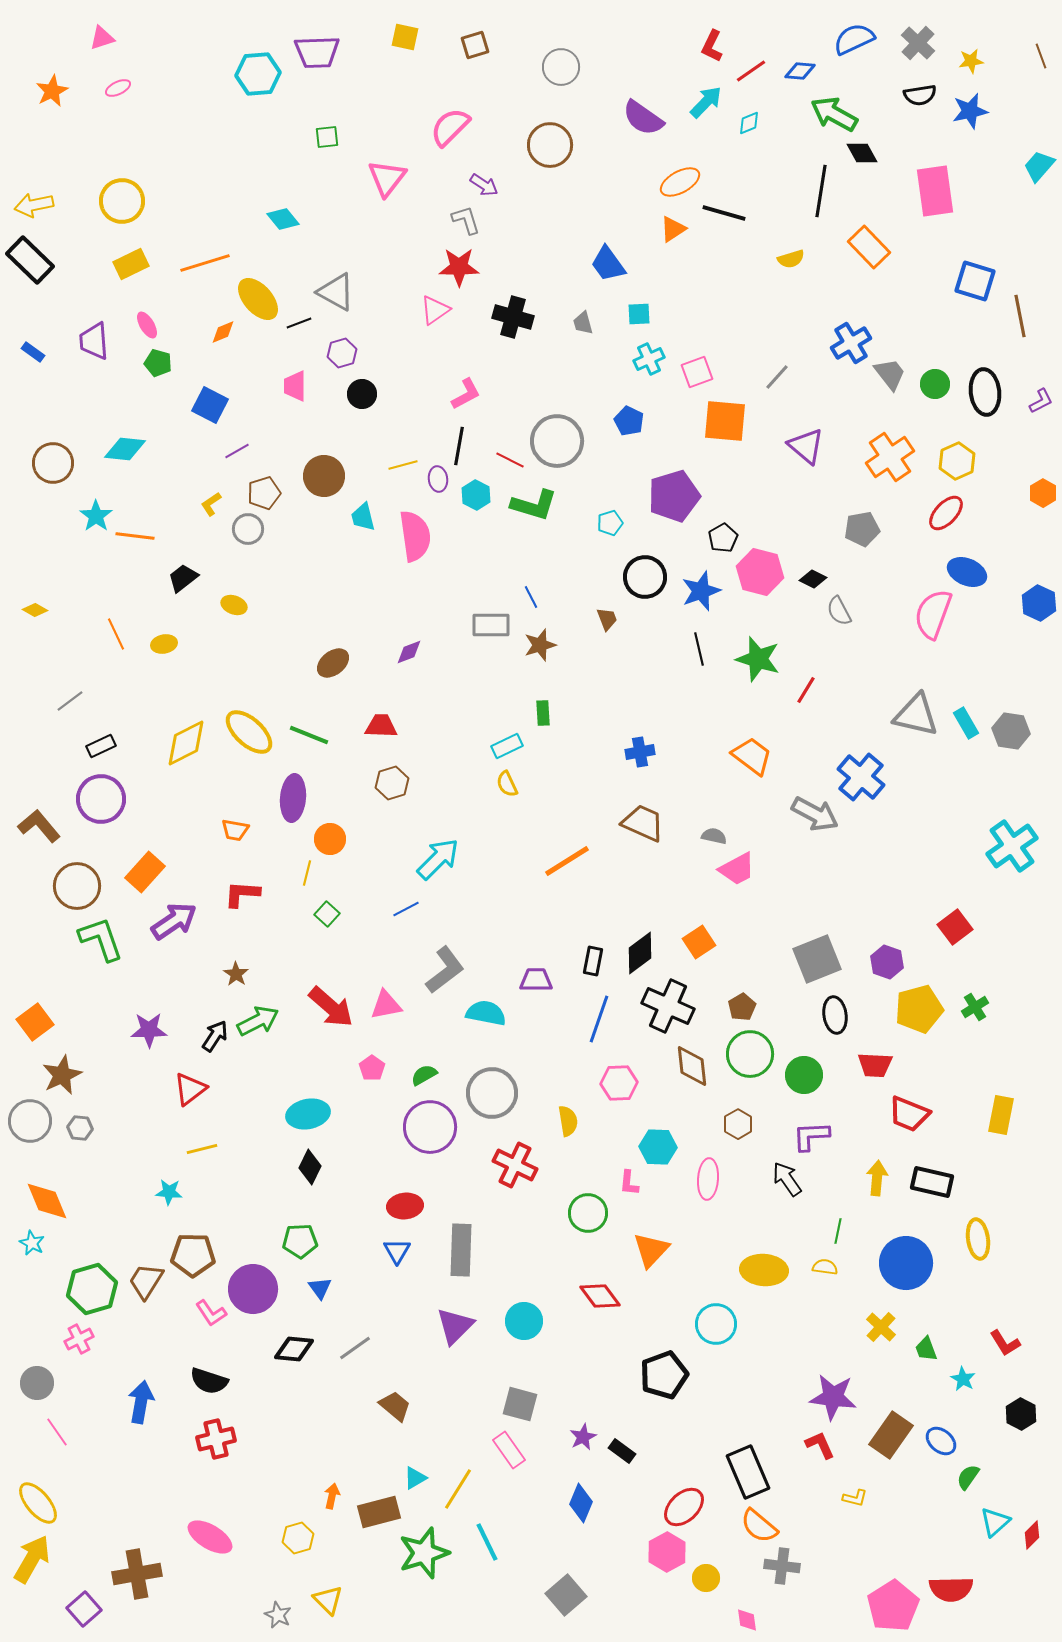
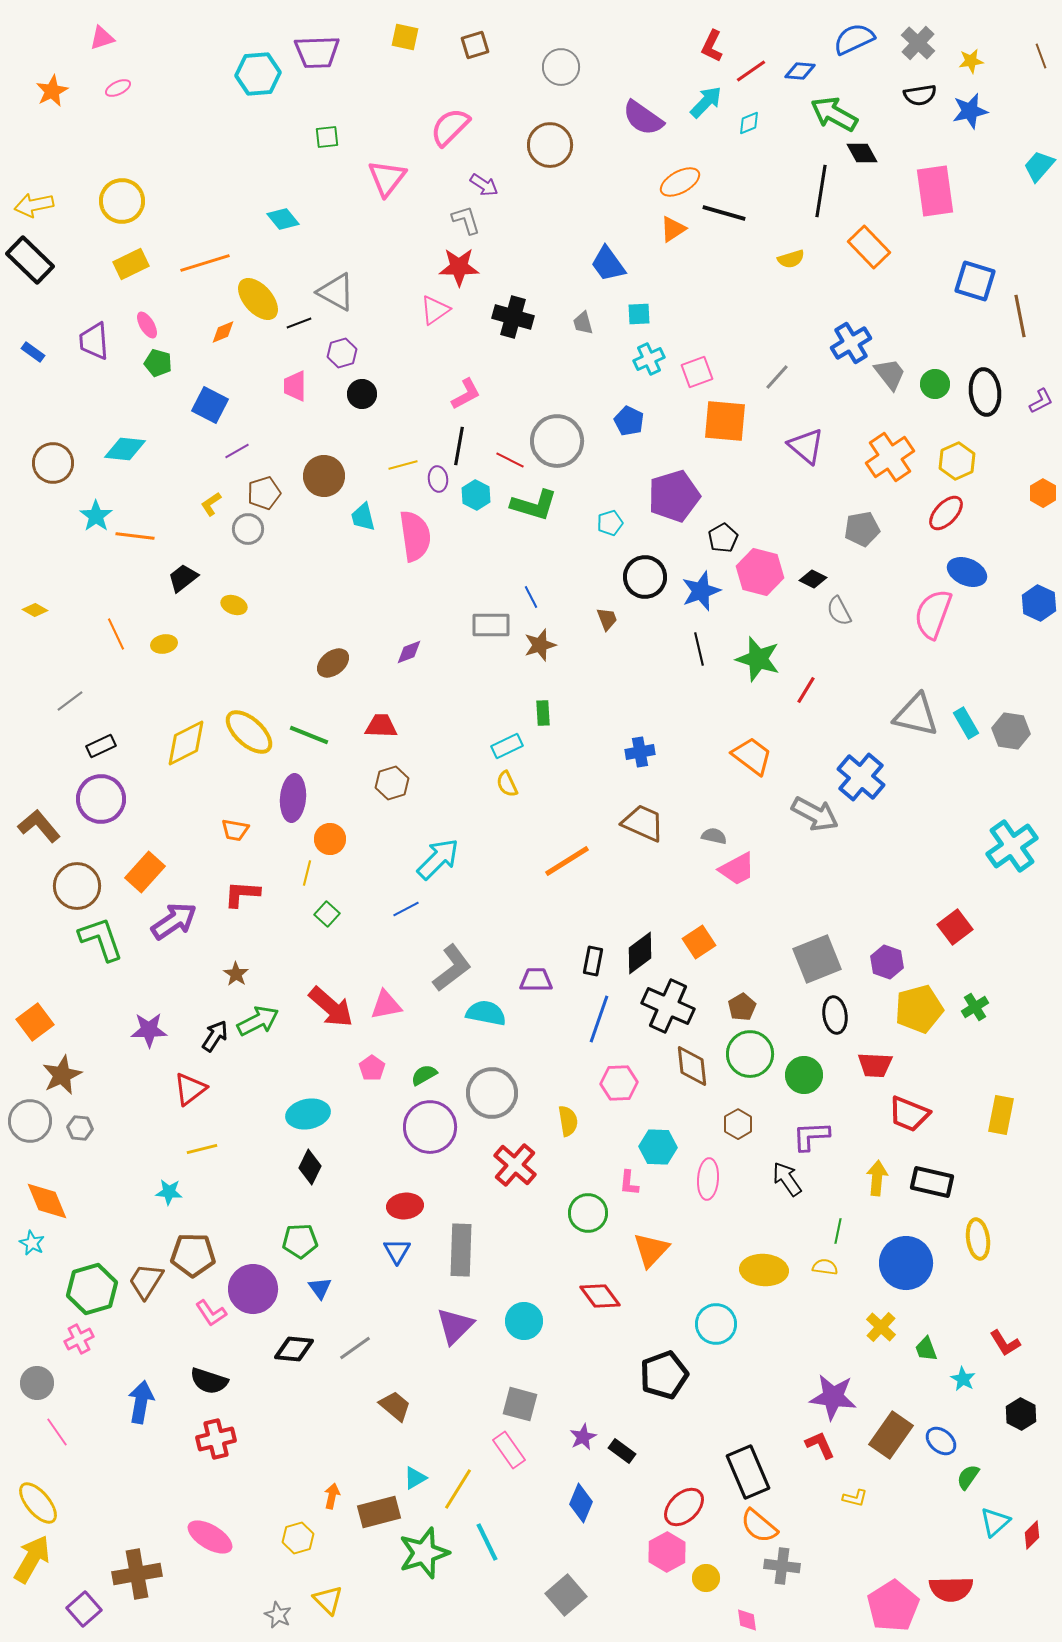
gray L-shape at (445, 970): moved 7 px right, 2 px up
red cross at (515, 1165): rotated 15 degrees clockwise
